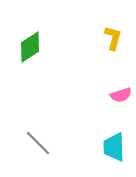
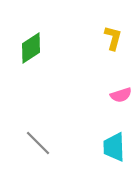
green diamond: moved 1 px right, 1 px down
